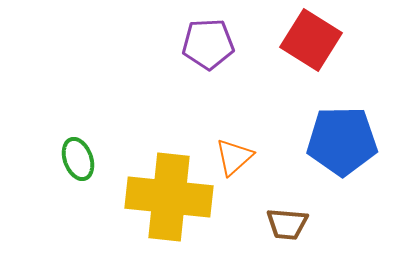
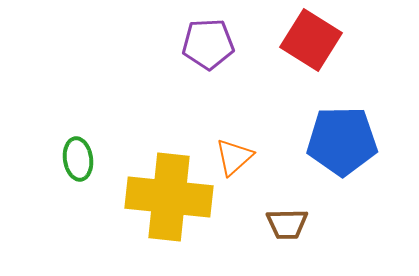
green ellipse: rotated 12 degrees clockwise
brown trapezoid: rotated 6 degrees counterclockwise
